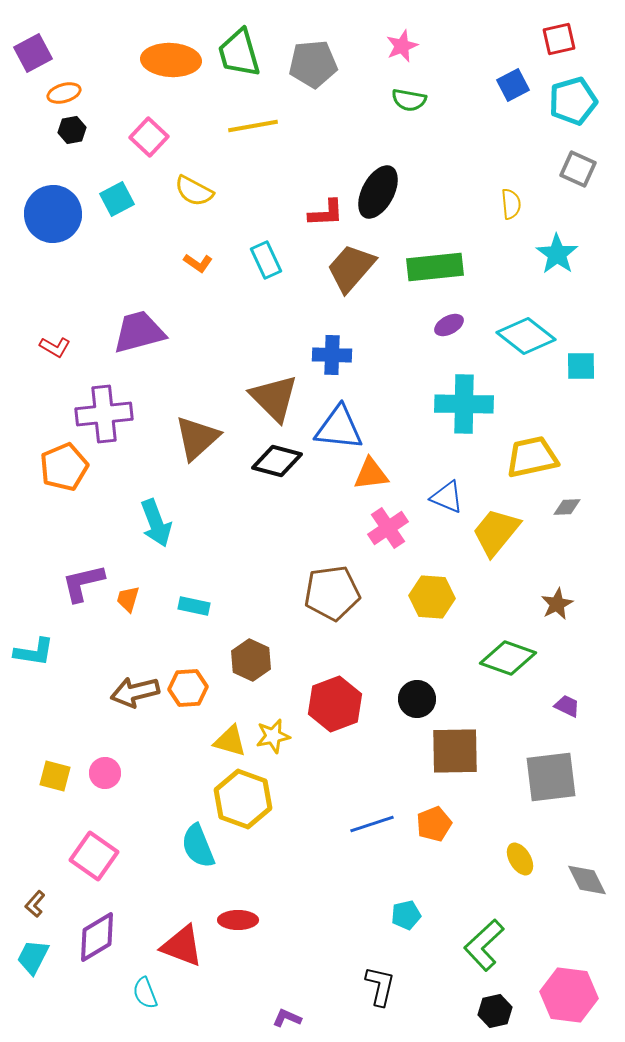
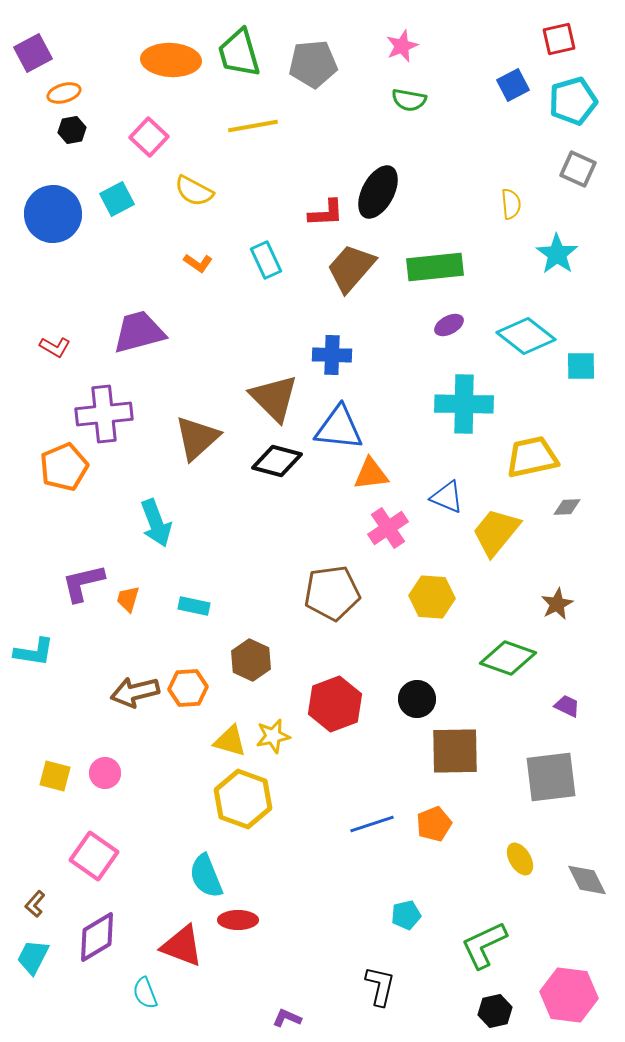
cyan semicircle at (198, 846): moved 8 px right, 30 px down
green L-shape at (484, 945): rotated 18 degrees clockwise
